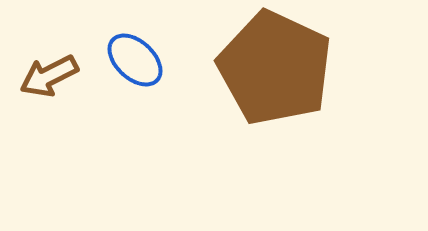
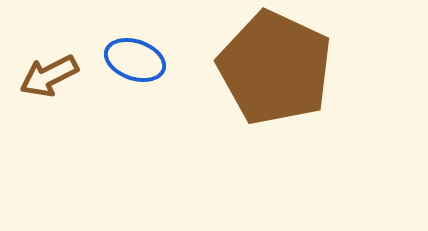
blue ellipse: rotated 24 degrees counterclockwise
